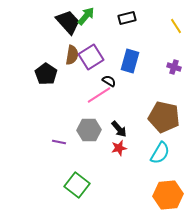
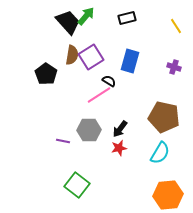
black arrow: moved 1 px right; rotated 78 degrees clockwise
purple line: moved 4 px right, 1 px up
